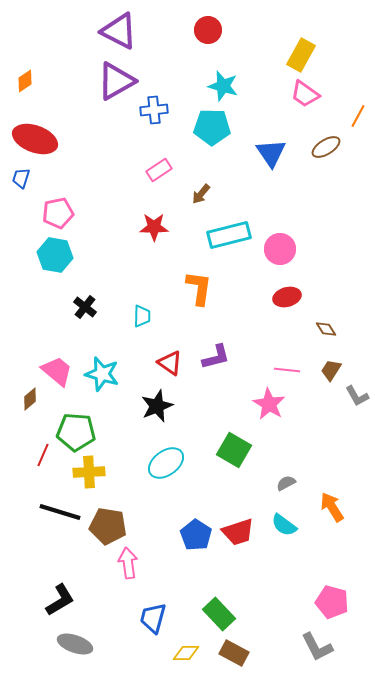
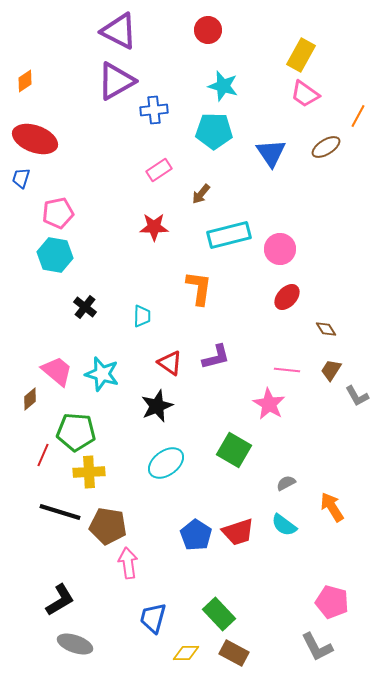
cyan pentagon at (212, 127): moved 2 px right, 4 px down
red ellipse at (287, 297): rotated 32 degrees counterclockwise
